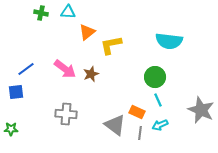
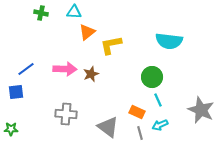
cyan triangle: moved 6 px right
pink arrow: rotated 35 degrees counterclockwise
green circle: moved 3 px left
gray triangle: moved 7 px left, 2 px down
gray line: rotated 24 degrees counterclockwise
